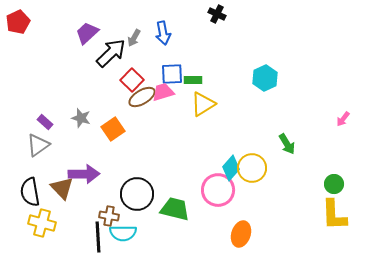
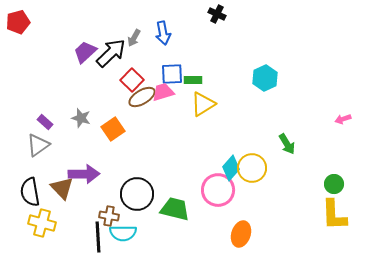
red pentagon: rotated 10 degrees clockwise
purple trapezoid: moved 2 px left, 19 px down
pink arrow: rotated 35 degrees clockwise
